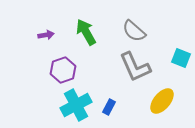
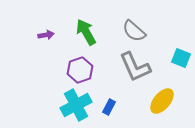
purple hexagon: moved 17 px right
